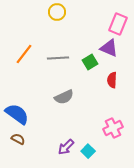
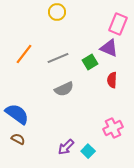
gray line: rotated 20 degrees counterclockwise
gray semicircle: moved 8 px up
